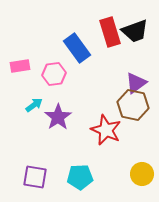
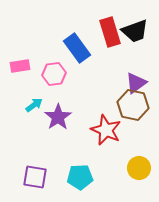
yellow circle: moved 3 px left, 6 px up
